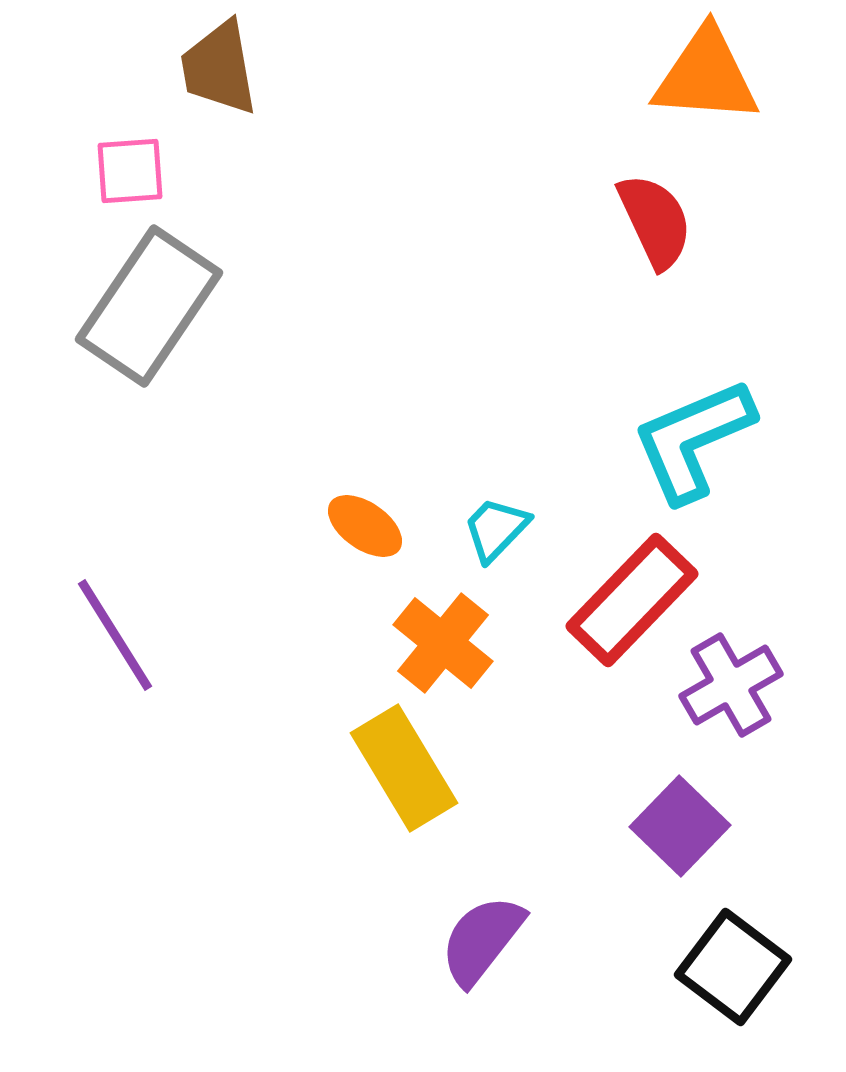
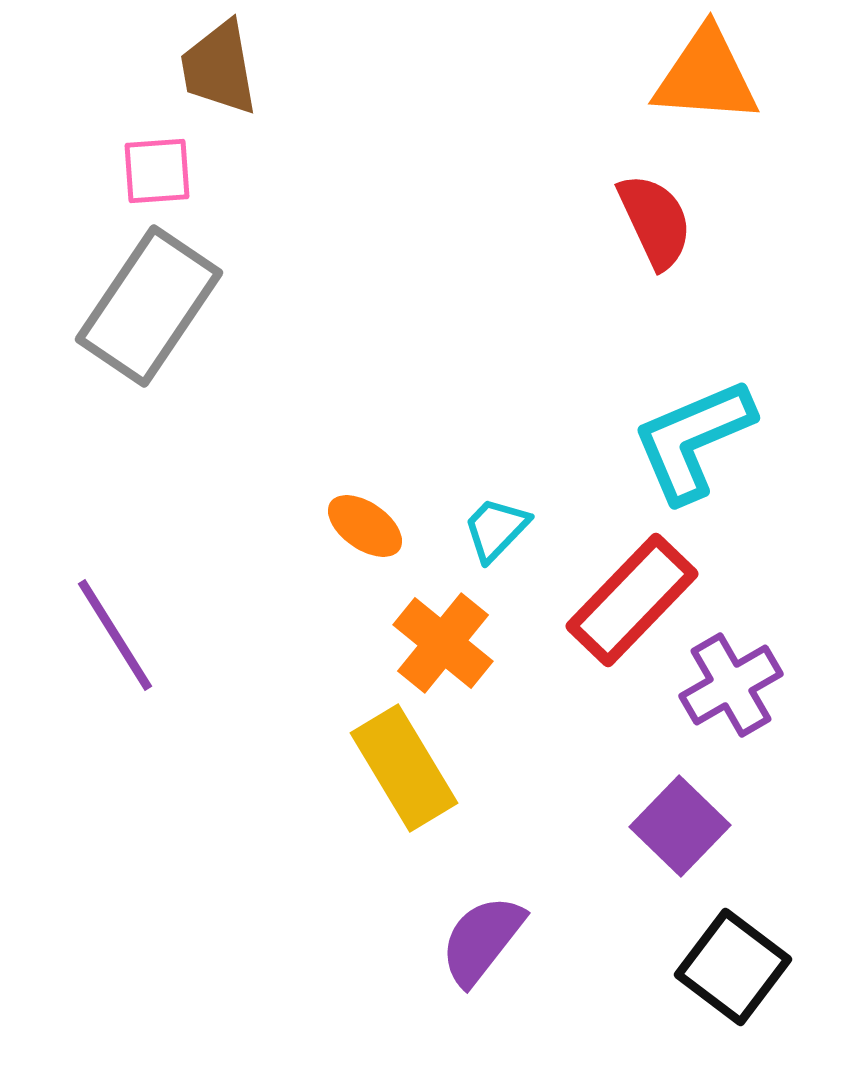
pink square: moved 27 px right
